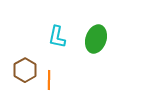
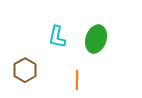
orange line: moved 28 px right
